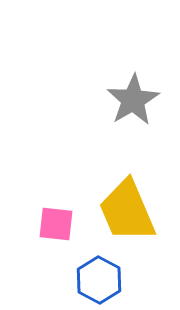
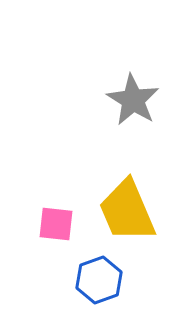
gray star: rotated 10 degrees counterclockwise
blue hexagon: rotated 12 degrees clockwise
